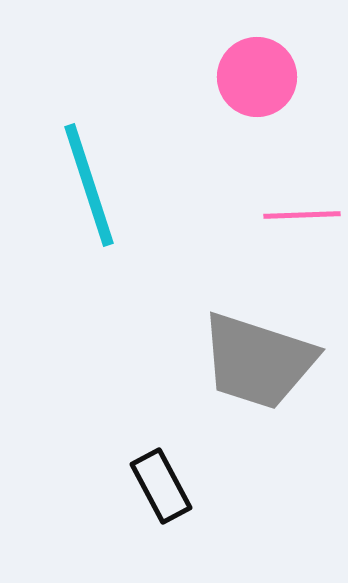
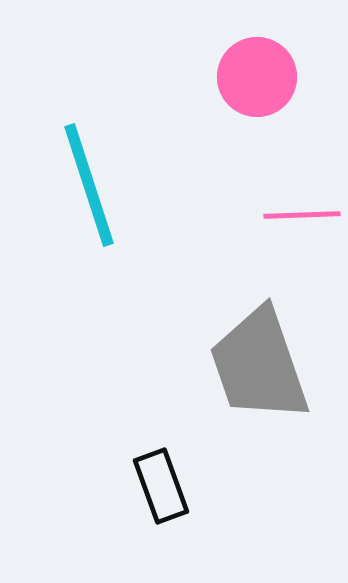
gray trapezoid: moved 1 px right, 4 px down; rotated 53 degrees clockwise
black rectangle: rotated 8 degrees clockwise
